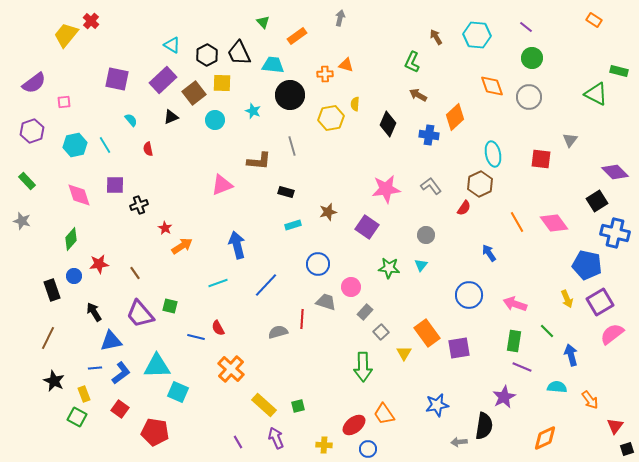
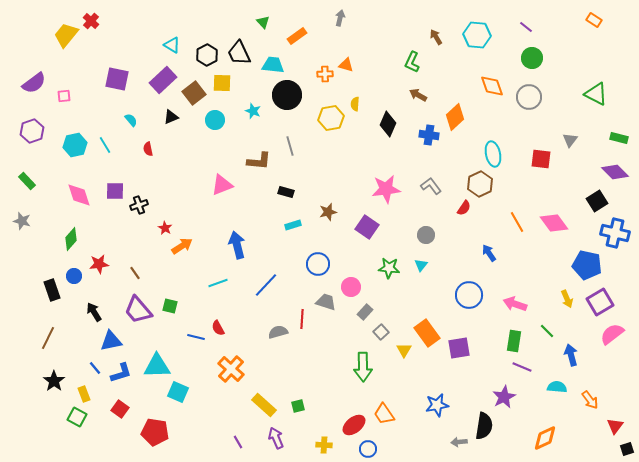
green rectangle at (619, 71): moved 67 px down
black circle at (290, 95): moved 3 px left
pink square at (64, 102): moved 6 px up
gray line at (292, 146): moved 2 px left
purple square at (115, 185): moved 6 px down
purple trapezoid at (140, 314): moved 2 px left, 4 px up
yellow triangle at (404, 353): moved 3 px up
blue line at (95, 368): rotated 56 degrees clockwise
blue L-shape at (121, 373): rotated 20 degrees clockwise
black star at (54, 381): rotated 10 degrees clockwise
